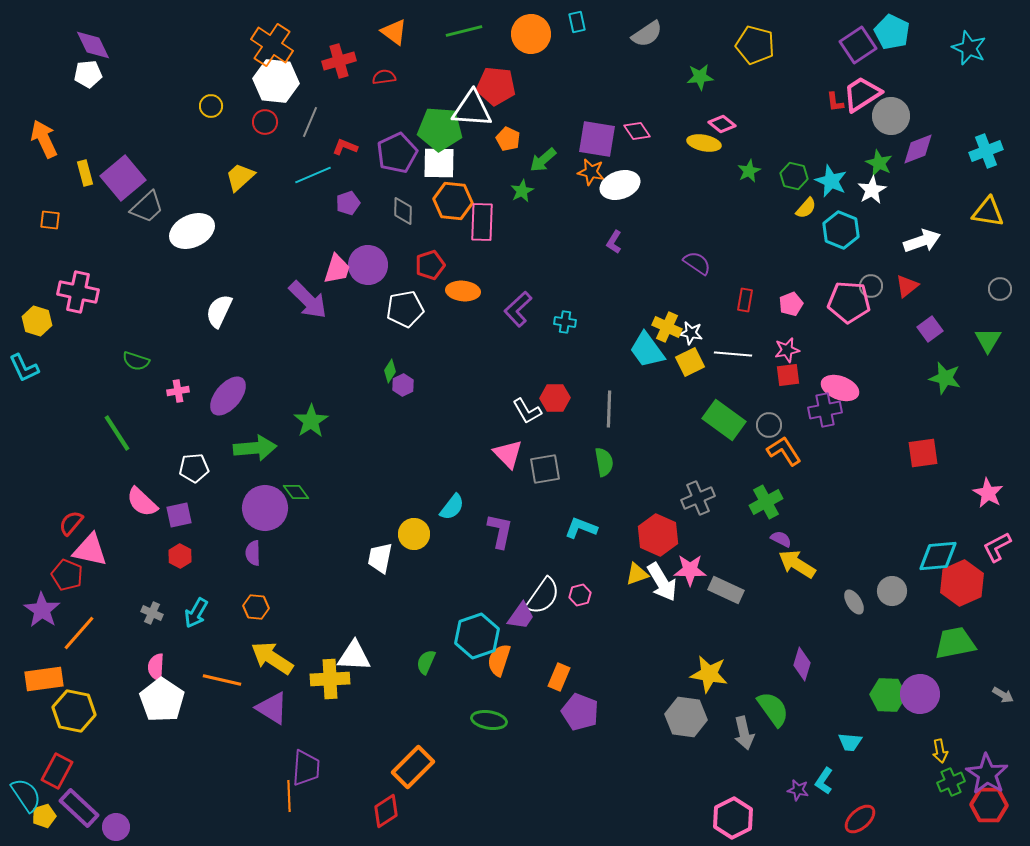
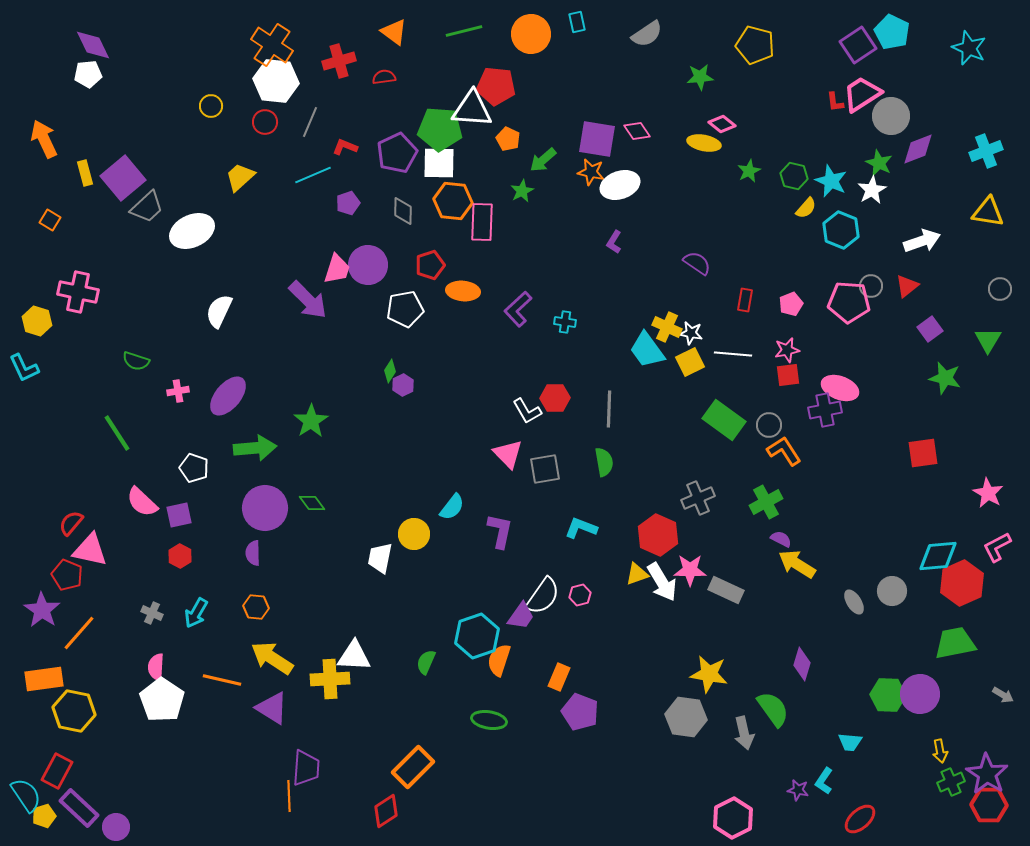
orange square at (50, 220): rotated 25 degrees clockwise
white pentagon at (194, 468): rotated 24 degrees clockwise
green diamond at (296, 492): moved 16 px right, 11 px down
